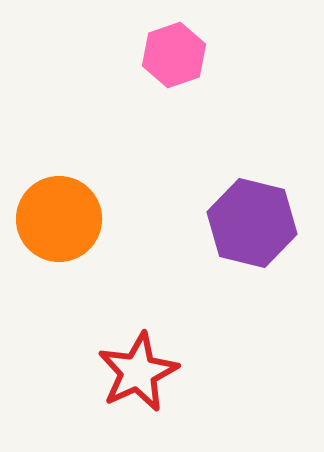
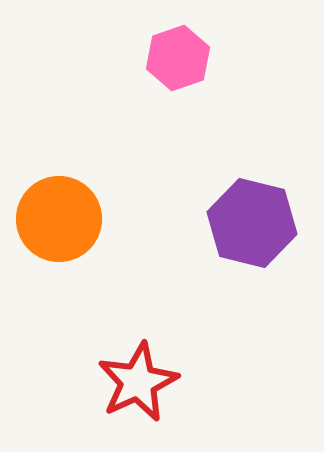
pink hexagon: moved 4 px right, 3 px down
red star: moved 10 px down
